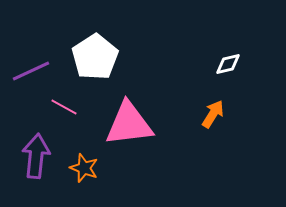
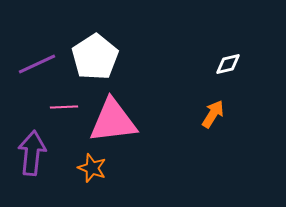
purple line: moved 6 px right, 7 px up
pink line: rotated 32 degrees counterclockwise
pink triangle: moved 16 px left, 3 px up
purple arrow: moved 4 px left, 3 px up
orange star: moved 8 px right
